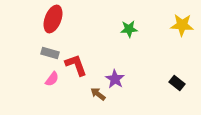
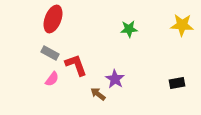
gray rectangle: rotated 12 degrees clockwise
black rectangle: rotated 49 degrees counterclockwise
